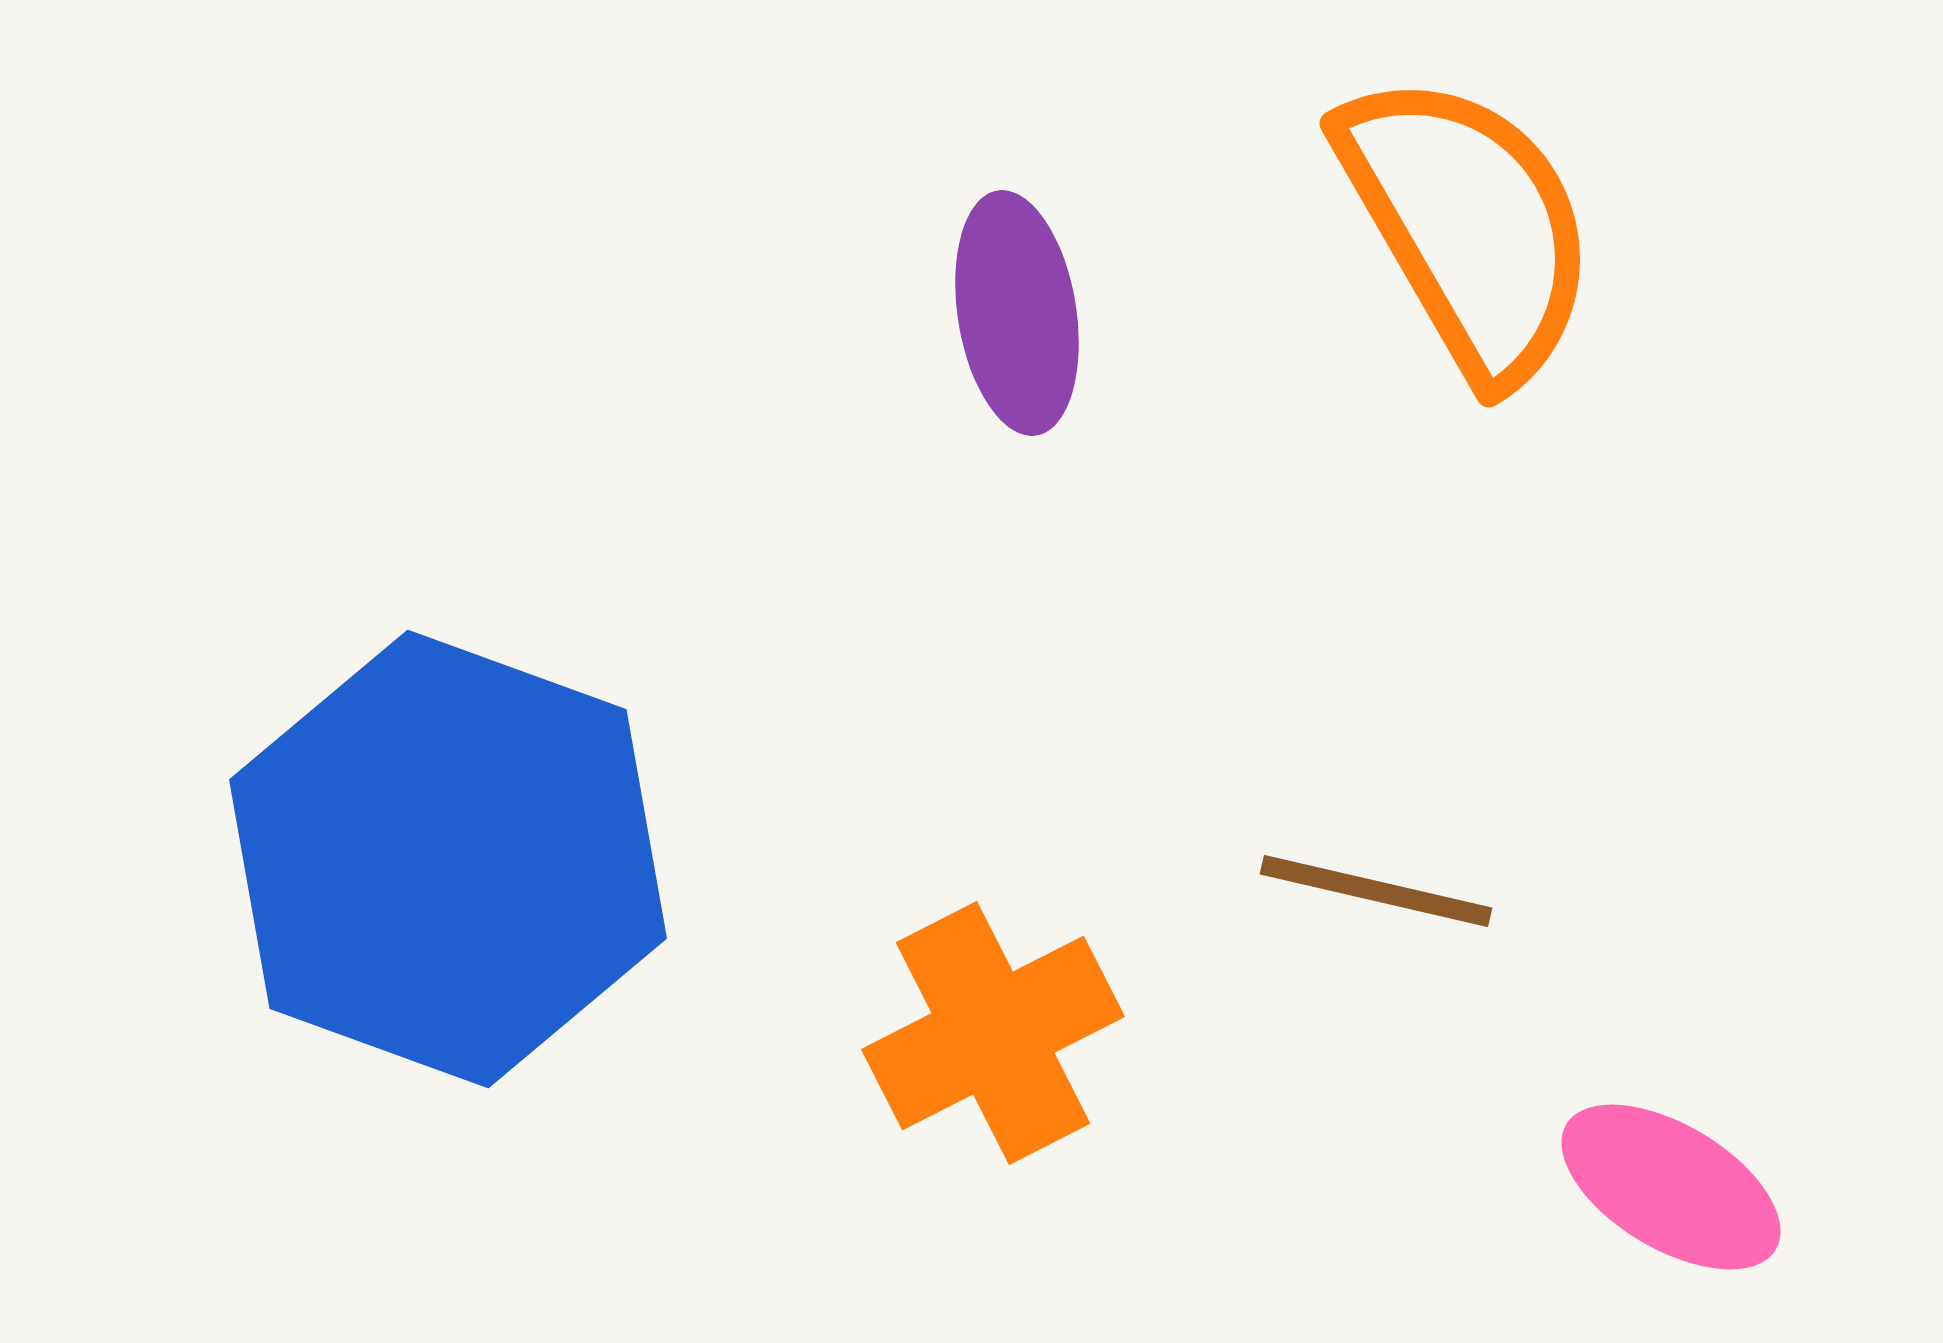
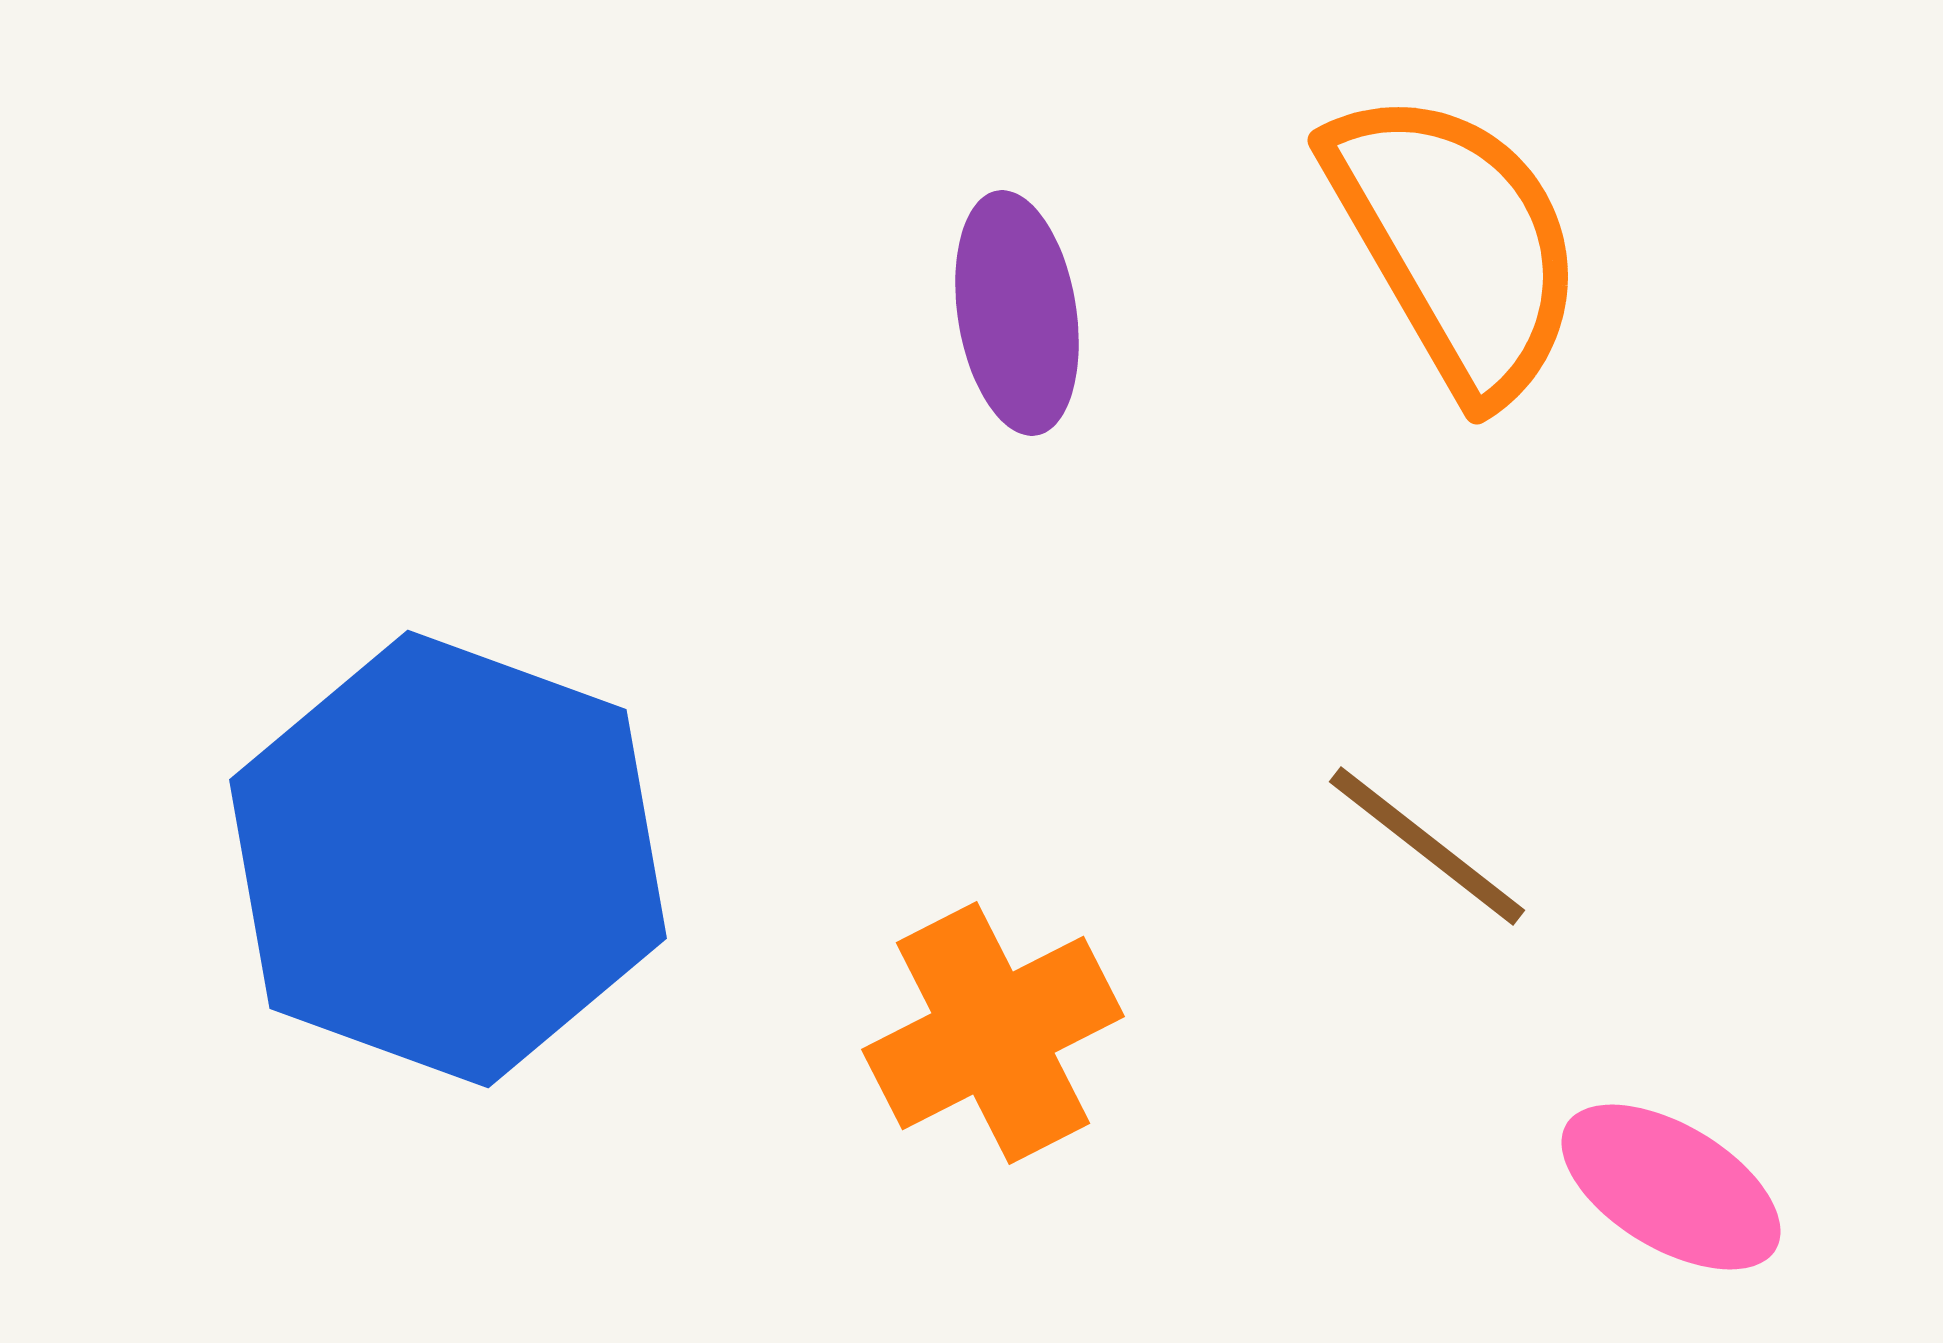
orange semicircle: moved 12 px left, 17 px down
brown line: moved 51 px right, 45 px up; rotated 25 degrees clockwise
